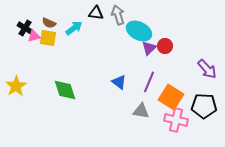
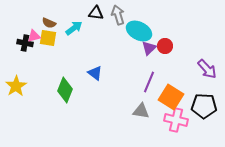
black cross: moved 15 px down; rotated 21 degrees counterclockwise
blue triangle: moved 24 px left, 9 px up
green diamond: rotated 40 degrees clockwise
